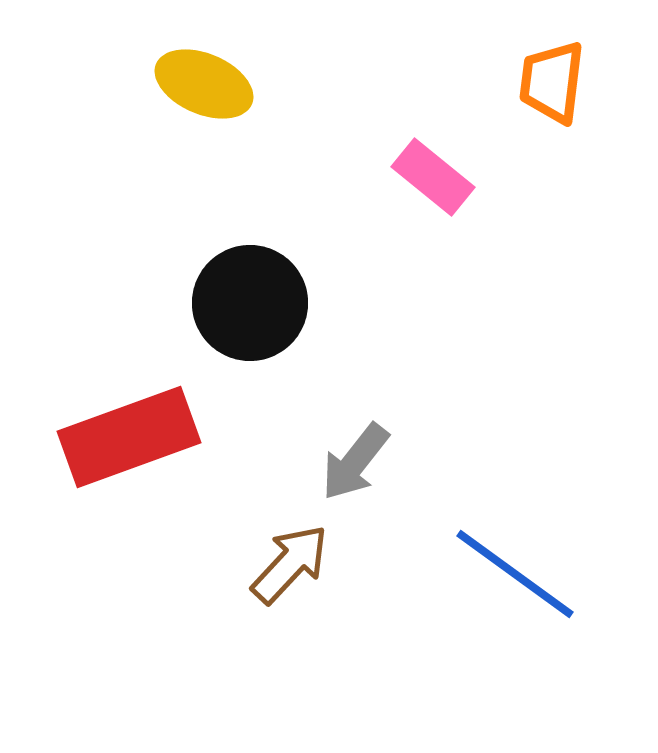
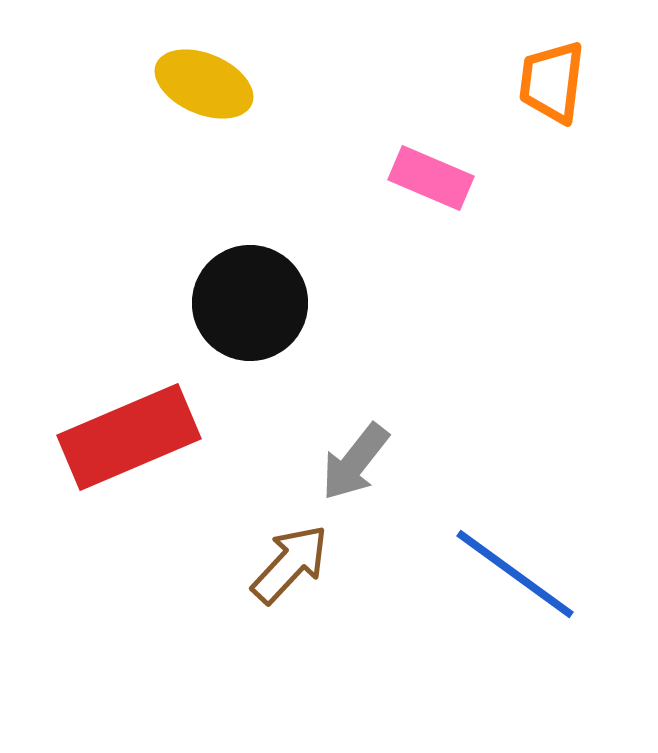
pink rectangle: moved 2 px left, 1 px down; rotated 16 degrees counterclockwise
red rectangle: rotated 3 degrees counterclockwise
